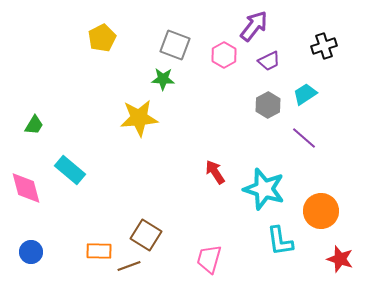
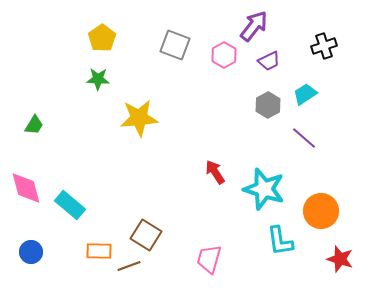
yellow pentagon: rotated 8 degrees counterclockwise
green star: moved 65 px left
cyan rectangle: moved 35 px down
